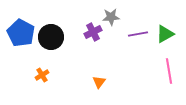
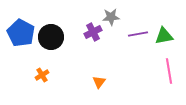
green triangle: moved 1 px left, 2 px down; rotated 18 degrees clockwise
